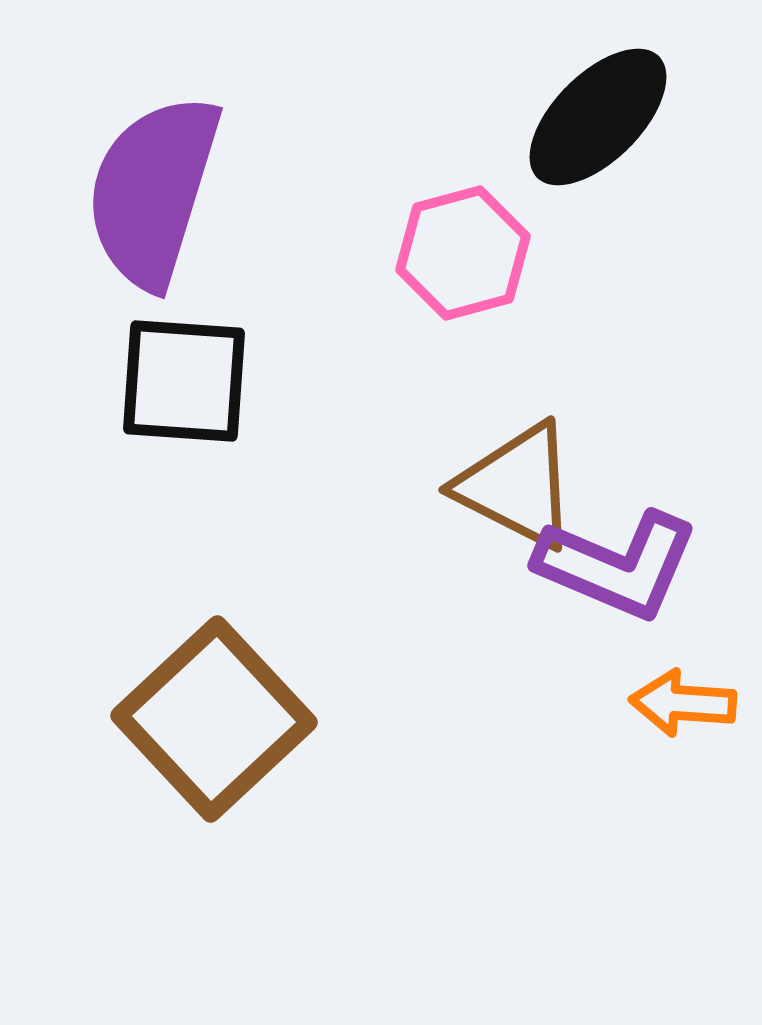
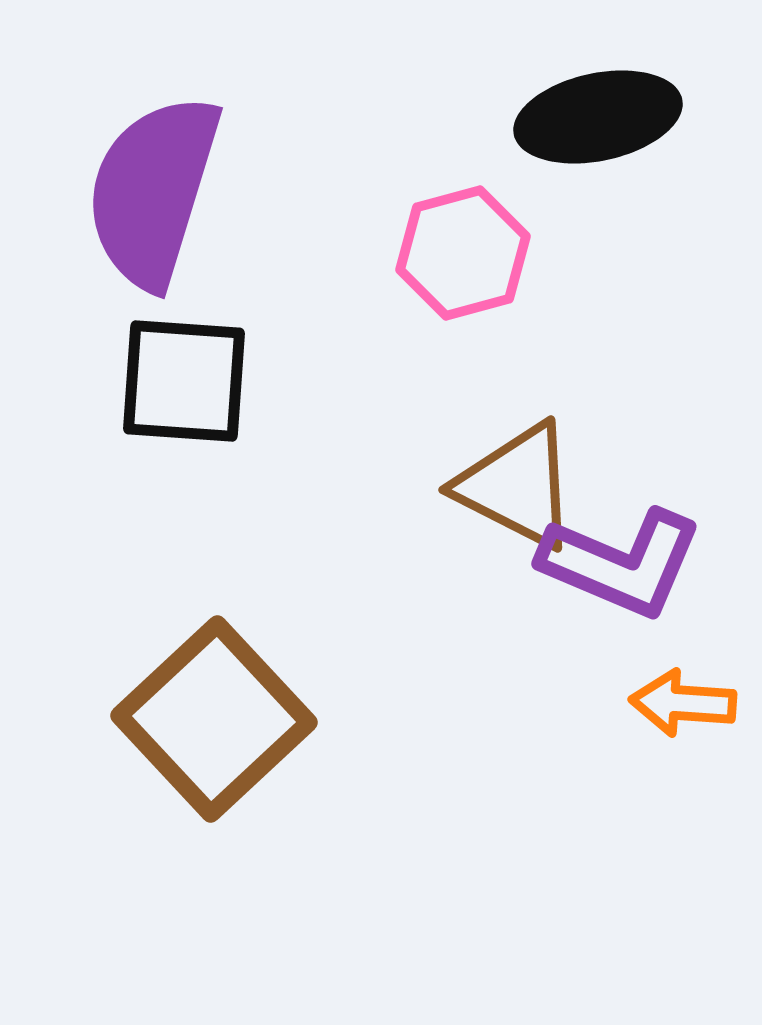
black ellipse: rotated 33 degrees clockwise
purple L-shape: moved 4 px right, 2 px up
